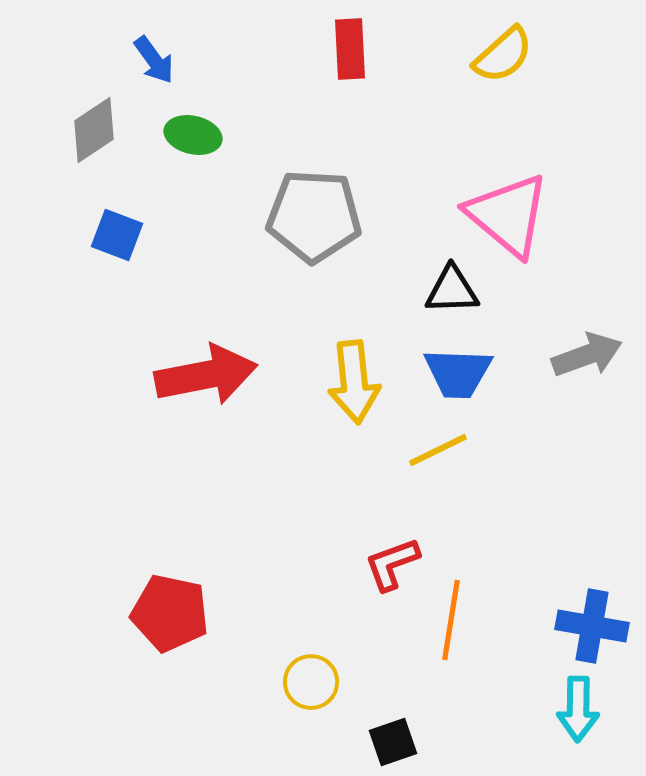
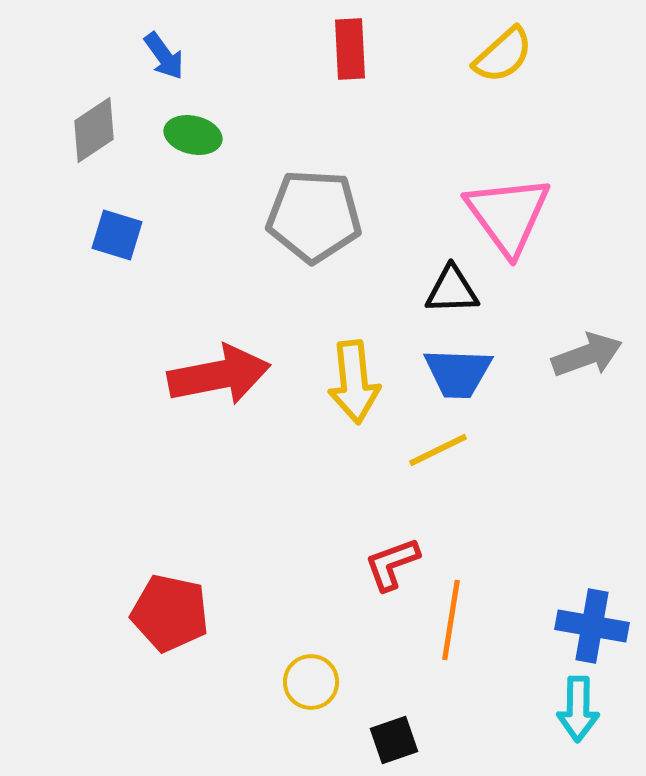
blue arrow: moved 10 px right, 4 px up
pink triangle: rotated 14 degrees clockwise
blue square: rotated 4 degrees counterclockwise
red arrow: moved 13 px right
black square: moved 1 px right, 2 px up
